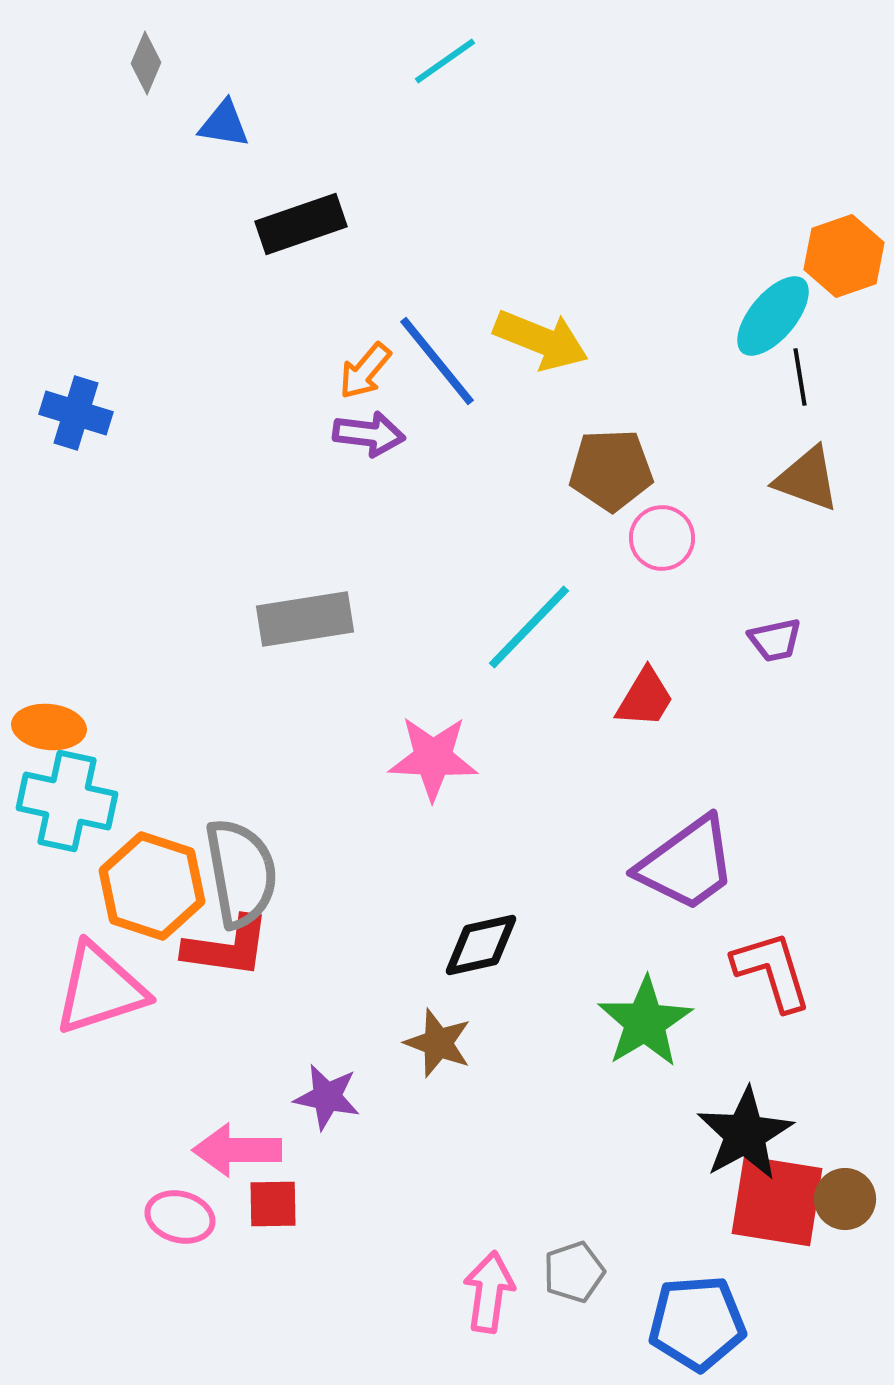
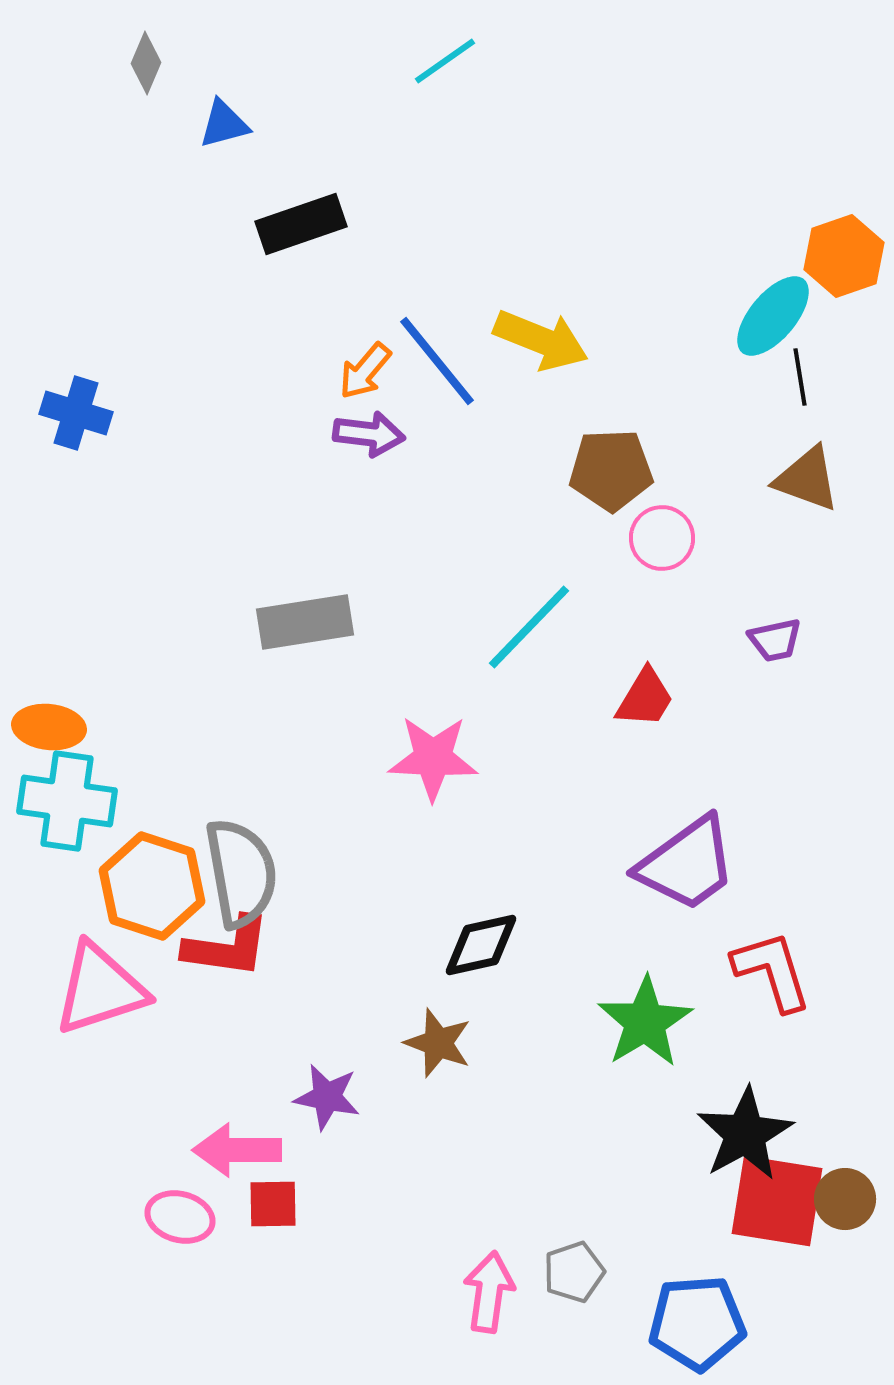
blue triangle at (224, 124): rotated 24 degrees counterclockwise
gray rectangle at (305, 619): moved 3 px down
cyan cross at (67, 801): rotated 4 degrees counterclockwise
